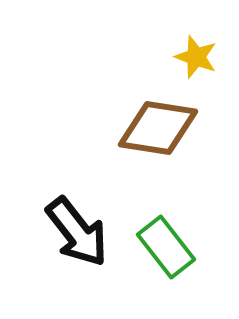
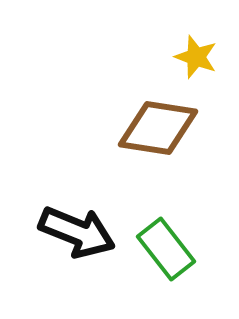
black arrow: rotated 30 degrees counterclockwise
green rectangle: moved 2 px down
